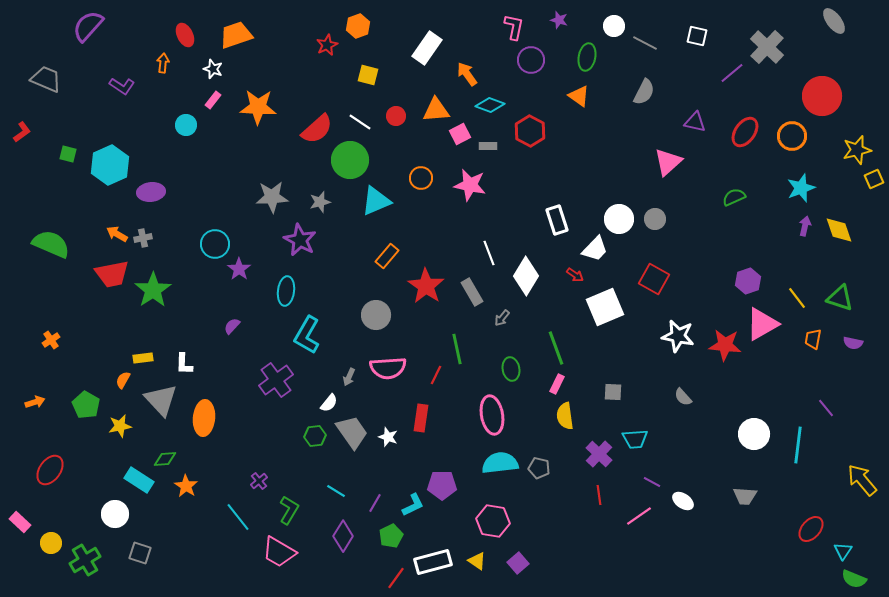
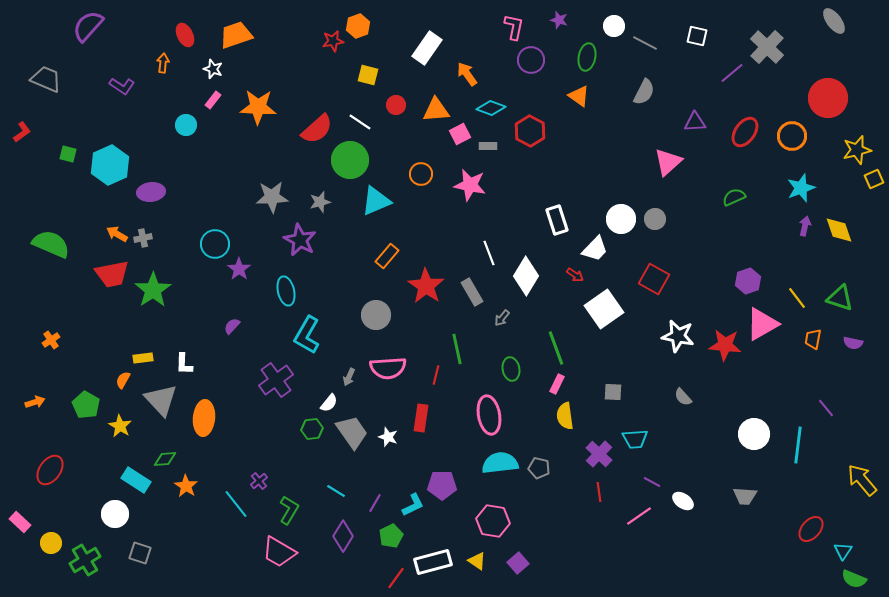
red star at (327, 45): moved 6 px right, 4 px up; rotated 15 degrees clockwise
red circle at (822, 96): moved 6 px right, 2 px down
cyan diamond at (490, 105): moved 1 px right, 3 px down
red circle at (396, 116): moved 11 px up
purple triangle at (695, 122): rotated 15 degrees counterclockwise
orange circle at (421, 178): moved 4 px up
white circle at (619, 219): moved 2 px right
cyan ellipse at (286, 291): rotated 20 degrees counterclockwise
white square at (605, 307): moved 1 px left, 2 px down; rotated 12 degrees counterclockwise
red line at (436, 375): rotated 12 degrees counterclockwise
pink ellipse at (492, 415): moved 3 px left
yellow star at (120, 426): rotated 30 degrees counterclockwise
green hexagon at (315, 436): moved 3 px left, 7 px up
cyan rectangle at (139, 480): moved 3 px left
red line at (599, 495): moved 3 px up
cyan line at (238, 517): moved 2 px left, 13 px up
